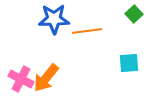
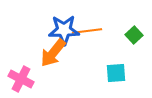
green square: moved 21 px down
blue star: moved 10 px right, 11 px down
cyan square: moved 13 px left, 10 px down
orange arrow: moved 7 px right, 25 px up
